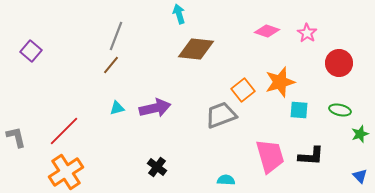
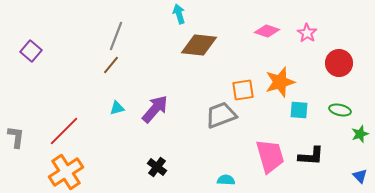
brown diamond: moved 3 px right, 4 px up
orange square: rotated 30 degrees clockwise
purple arrow: moved 1 px down; rotated 36 degrees counterclockwise
gray L-shape: rotated 20 degrees clockwise
